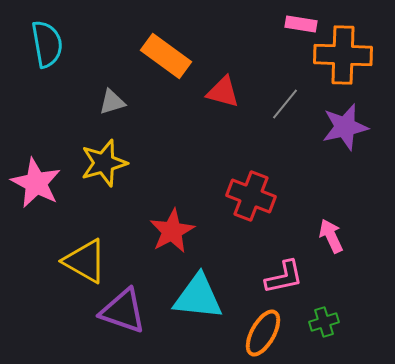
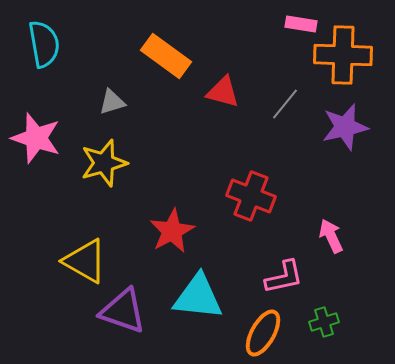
cyan semicircle: moved 3 px left
pink star: moved 45 px up; rotated 9 degrees counterclockwise
